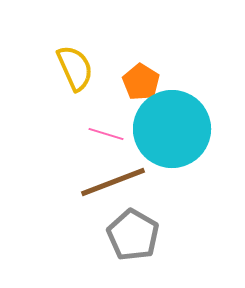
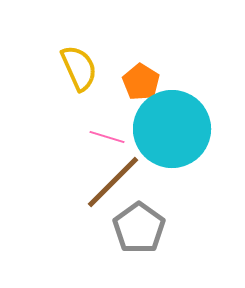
yellow semicircle: moved 4 px right
pink line: moved 1 px right, 3 px down
brown line: rotated 24 degrees counterclockwise
gray pentagon: moved 6 px right, 7 px up; rotated 6 degrees clockwise
